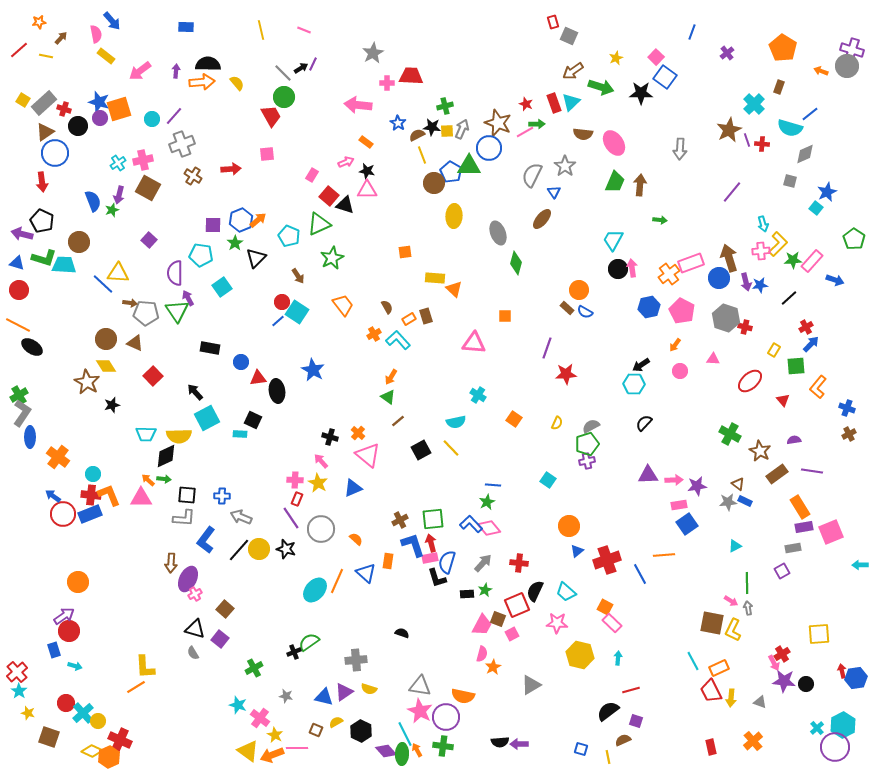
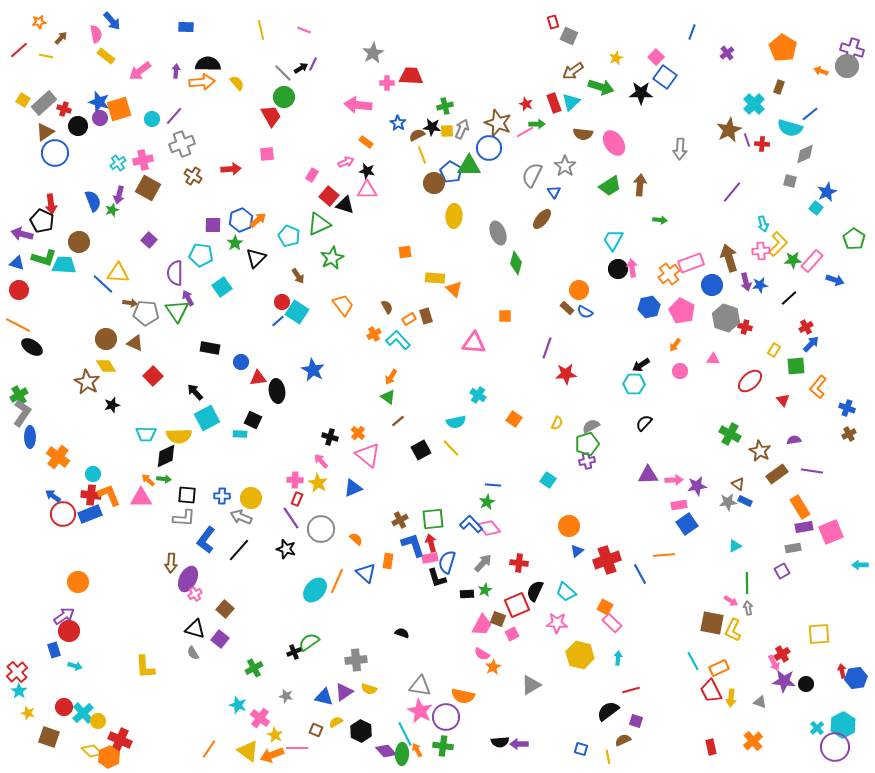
red arrow at (42, 182): moved 9 px right, 22 px down
green trapezoid at (615, 182): moved 5 px left, 4 px down; rotated 35 degrees clockwise
blue circle at (719, 278): moved 7 px left, 7 px down
yellow circle at (259, 549): moved 8 px left, 51 px up
pink semicircle at (482, 654): rotated 105 degrees clockwise
orange line at (136, 687): moved 73 px right, 62 px down; rotated 24 degrees counterclockwise
red circle at (66, 703): moved 2 px left, 4 px down
yellow diamond at (92, 751): rotated 20 degrees clockwise
